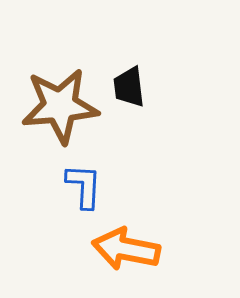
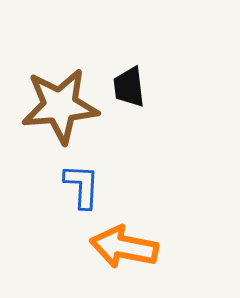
blue L-shape: moved 2 px left
orange arrow: moved 2 px left, 2 px up
